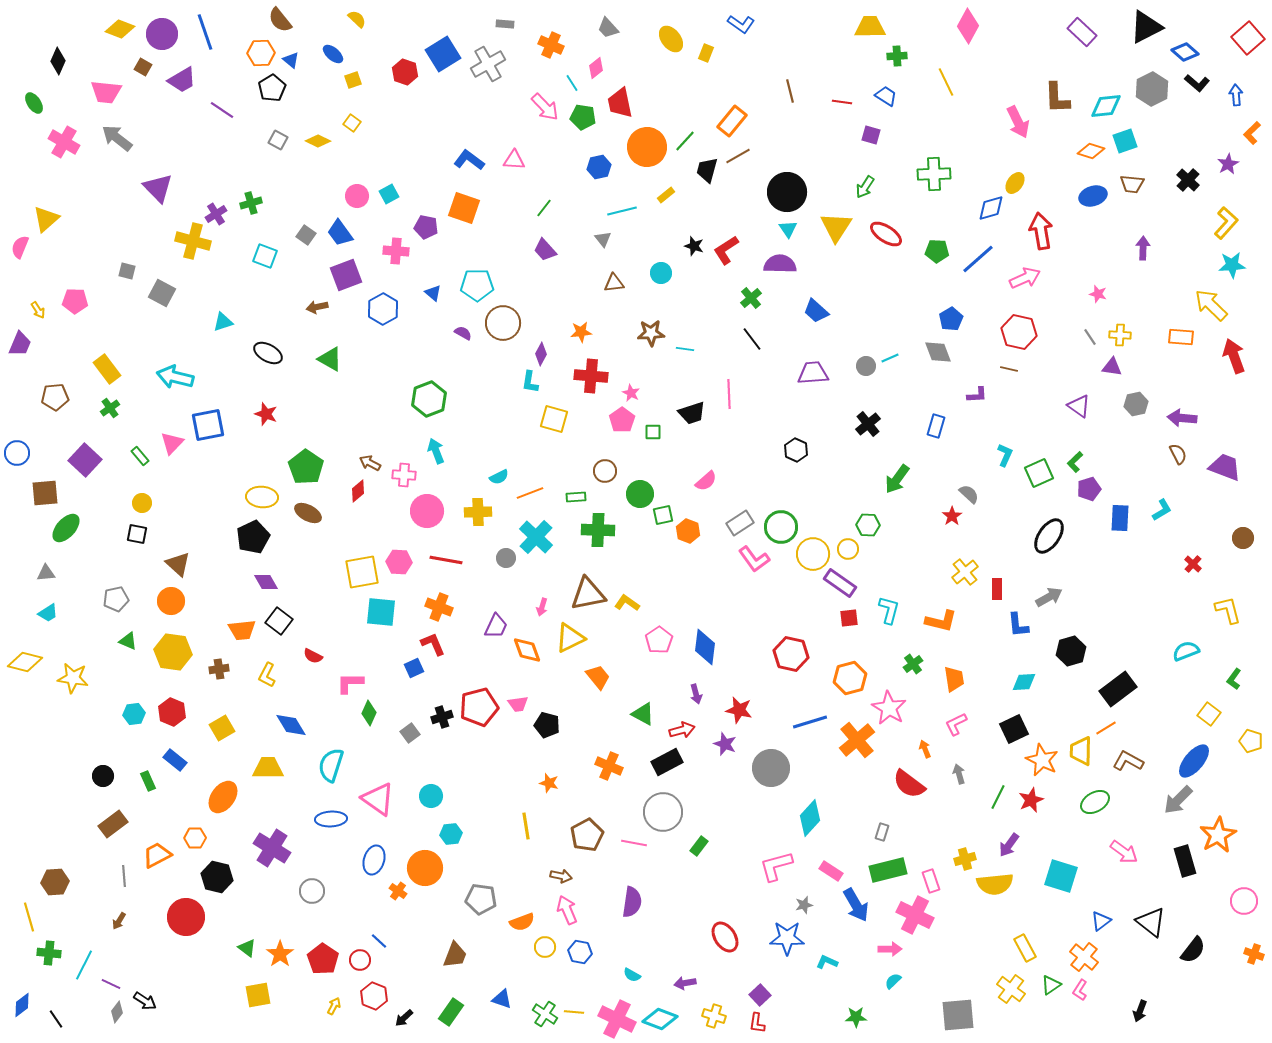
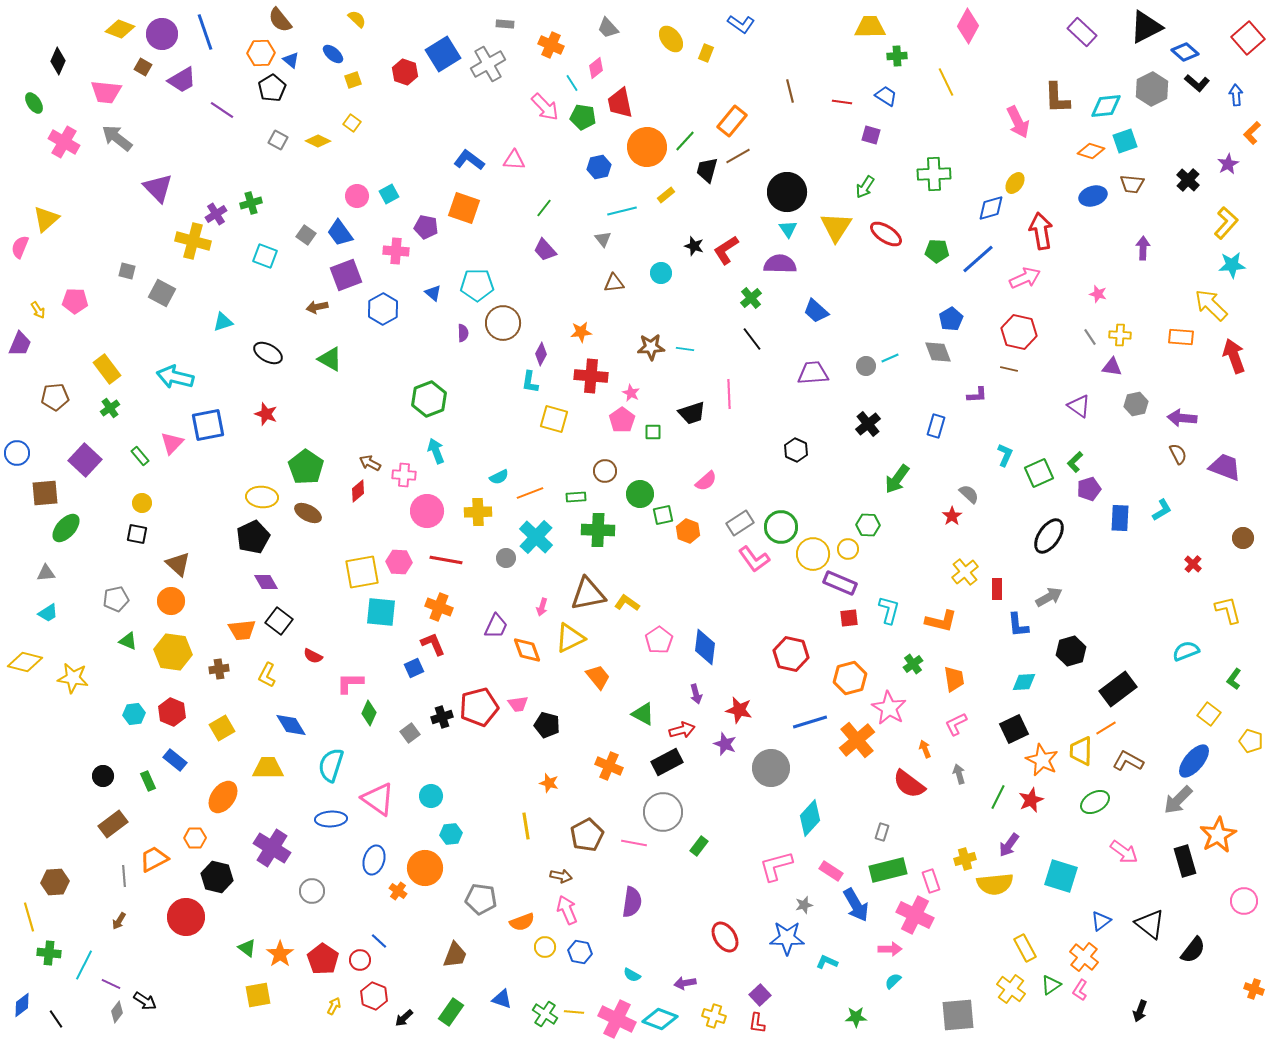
purple semicircle at (463, 333): rotated 60 degrees clockwise
brown star at (651, 333): moved 14 px down
purple rectangle at (840, 583): rotated 12 degrees counterclockwise
orange trapezoid at (157, 855): moved 3 px left, 4 px down
black triangle at (1151, 922): moved 1 px left, 2 px down
orange cross at (1254, 954): moved 35 px down
